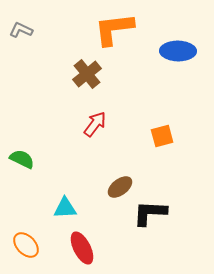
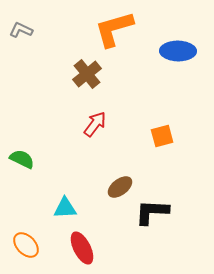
orange L-shape: rotated 9 degrees counterclockwise
black L-shape: moved 2 px right, 1 px up
